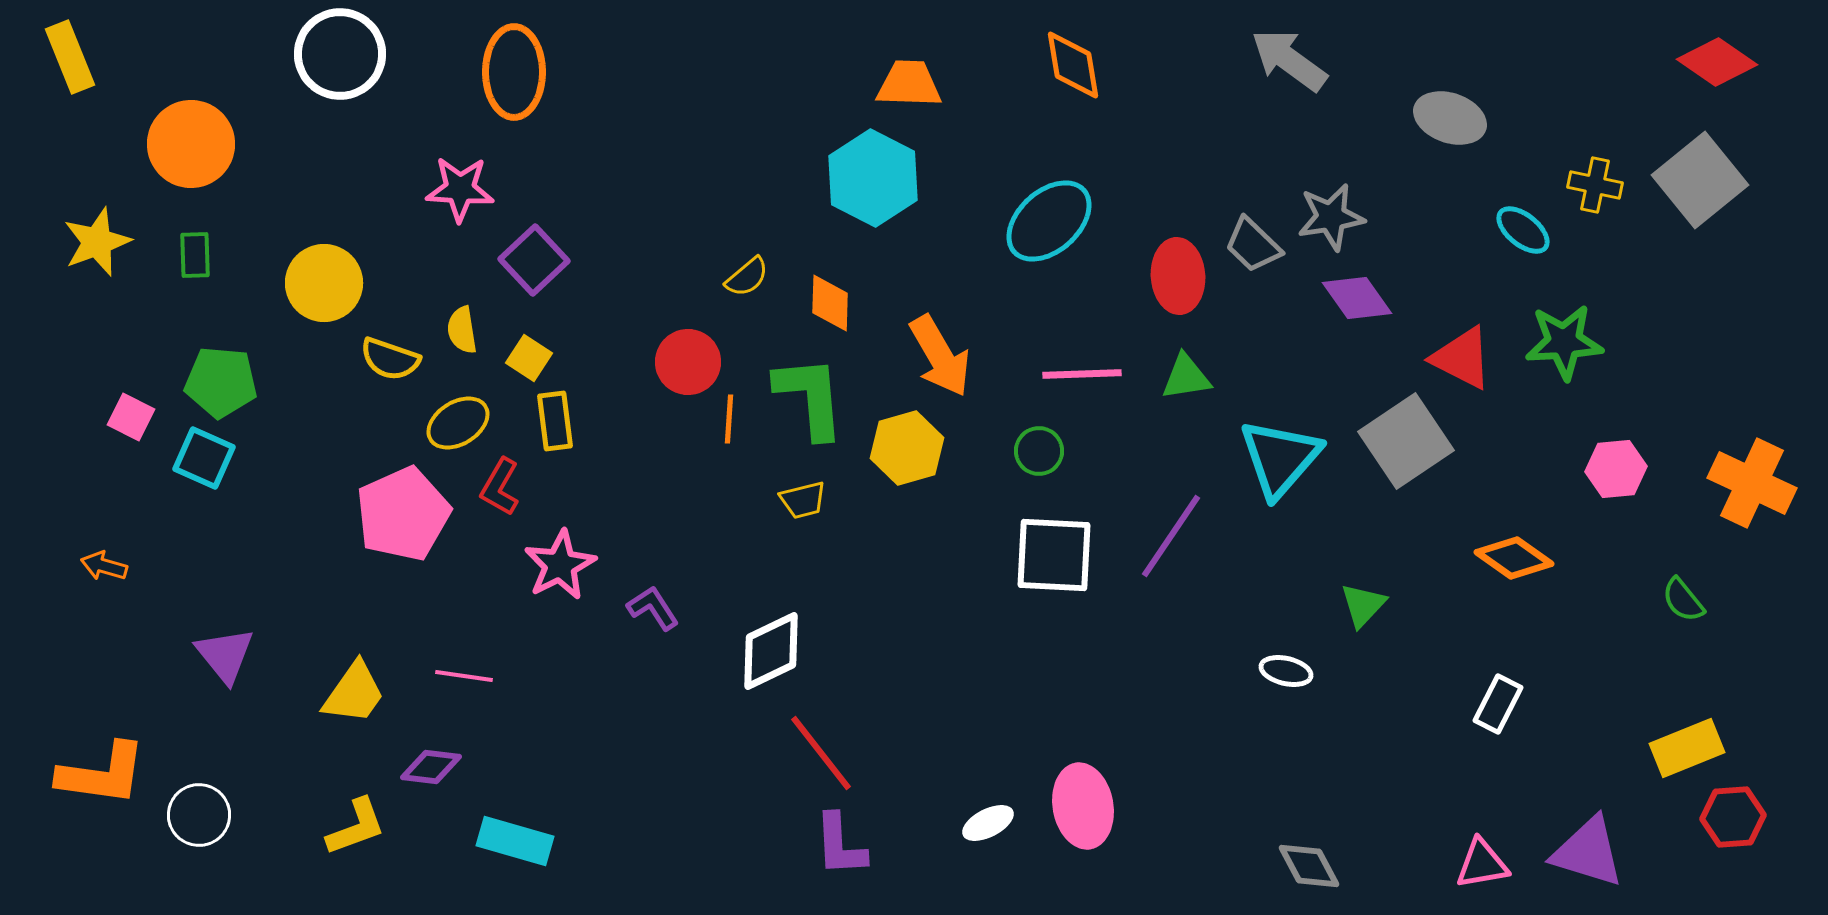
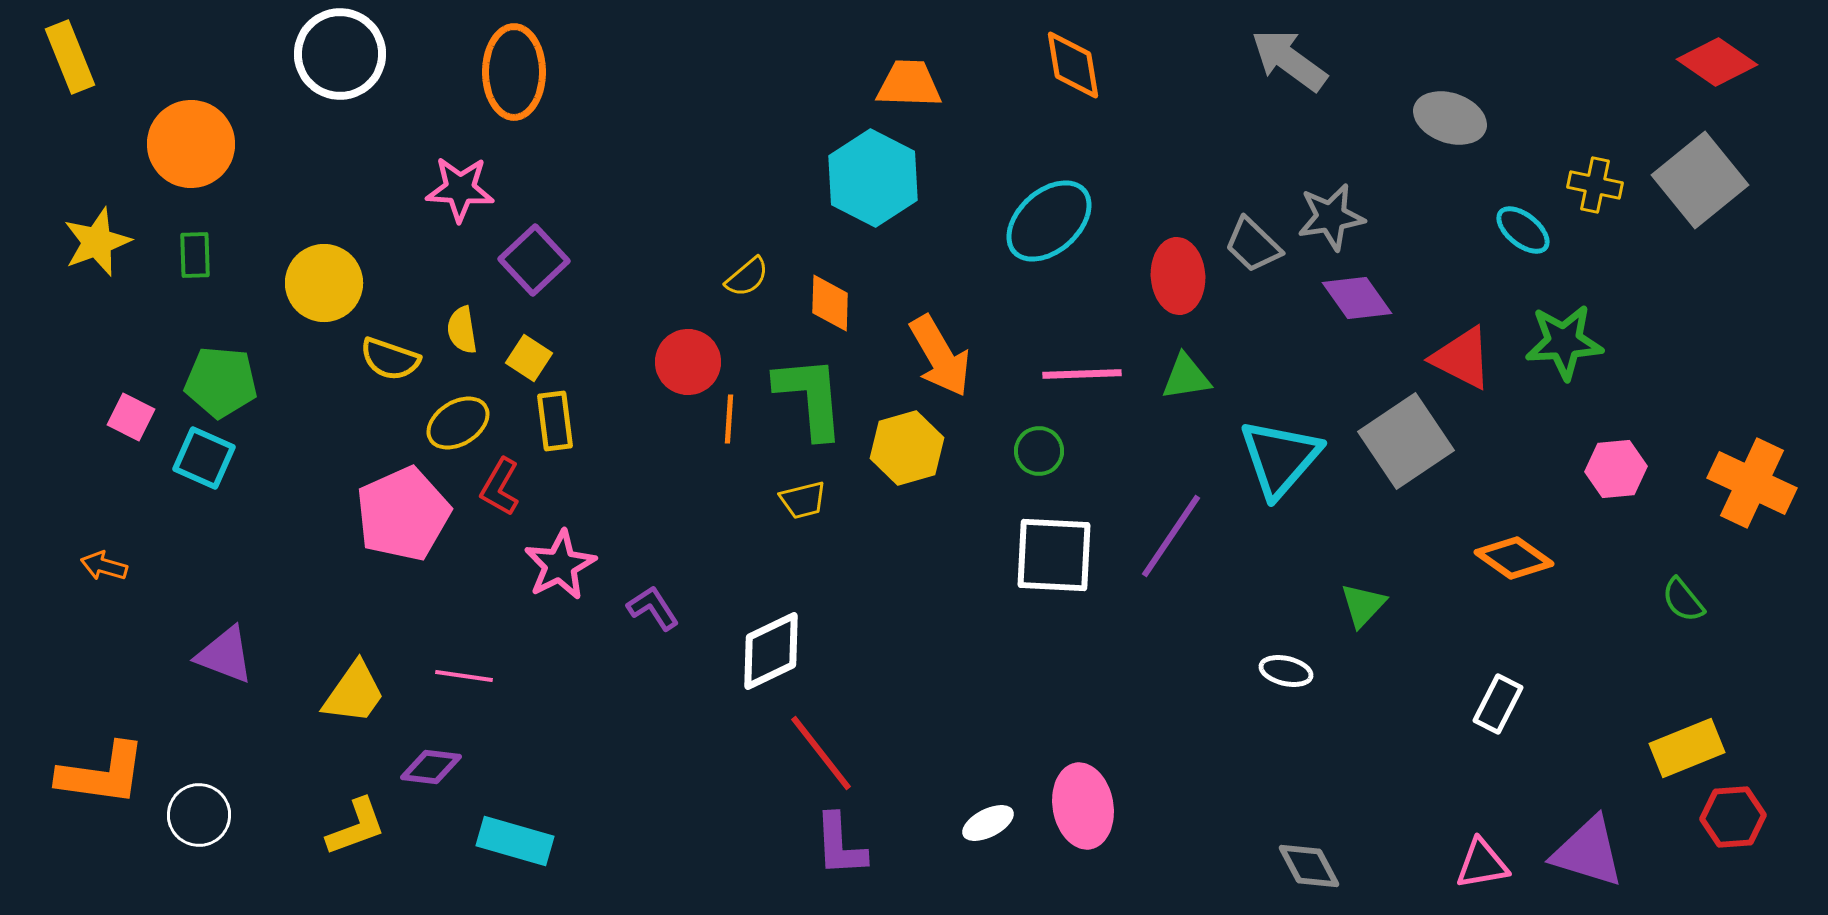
purple triangle at (225, 655): rotated 30 degrees counterclockwise
